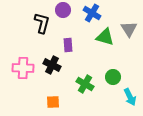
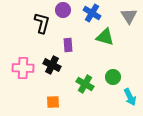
gray triangle: moved 13 px up
